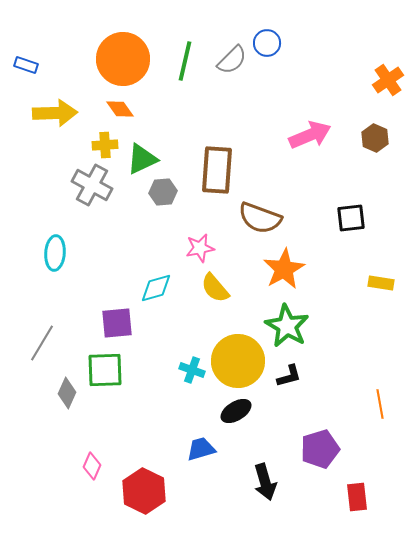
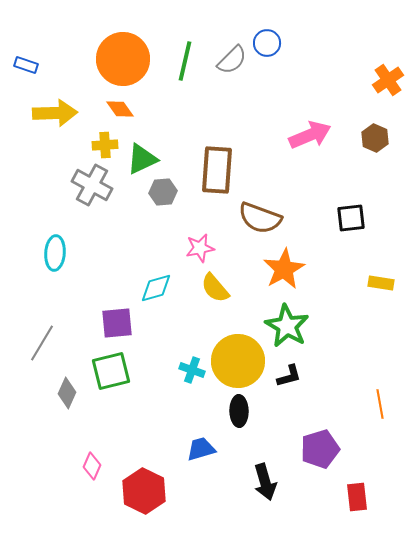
green square: moved 6 px right, 1 px down; rotated 12 degrees counterclockwise
black ellipse: moved 3 px right; rotated 60 degrees counterclockwise
